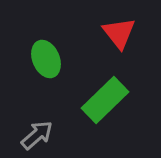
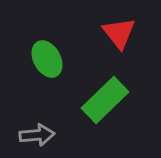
green ellipse: moved 1 px right; rotated 6 degrees counterclockwise
gray arrow: rotated 36 degrees clockwise
